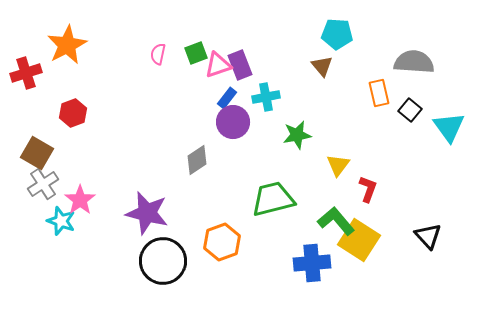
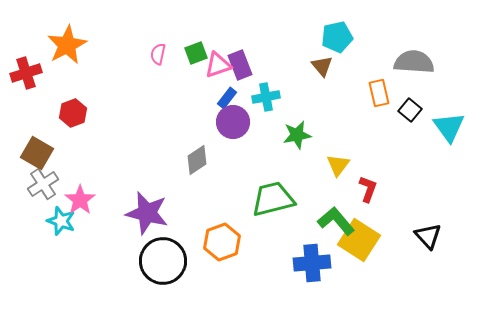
cyan pentagon: moved 3 px down; rotated 16 degrees counterclockwise
